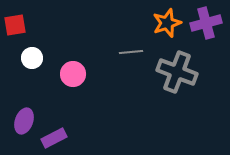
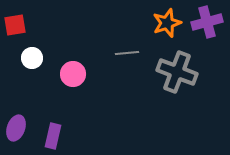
purple cross: moved 1 px right, 1 px up
gray line: moved 4 px left, 1 px down
purple ellipse: moved 8 px left, 7 px down
purple rectangle: moved 1 px left, 2 px up; rotated 50 degrees counterclockwise
